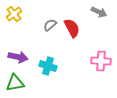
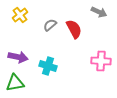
yellow cross: moved 6 px right, 1 px down
red semicircle: moved 2 px right, 1 px down
